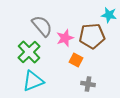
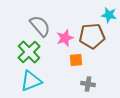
gray semicircle: moved 2 px left
orange square: rotated 32 degrees counterclockwise
cyan triangle: moved 2 px left
